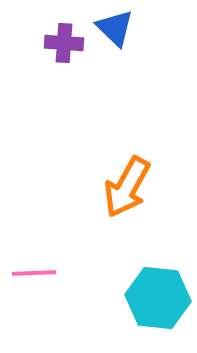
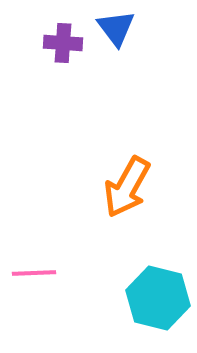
blue triangle: moved 1 px right; rotated 9 degrees clockwise
purple cross: moved 1 px left
cyan hexagon: rotated 8 degrees clockwise
